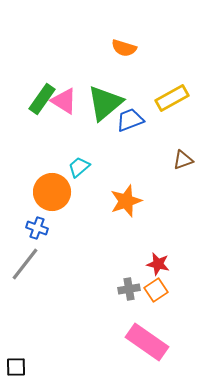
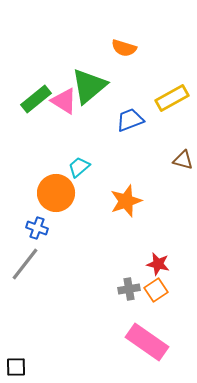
green rectangle: moved 6 px left; rotated 16 degrees clockwise
green triangle: moved 16 px left, 17 px up
brown triangle: rotated 35 degrees clockwise
orange circle: moved 4 px right, 1 px down
